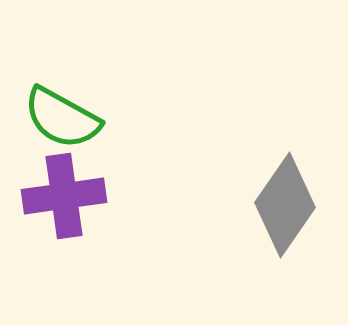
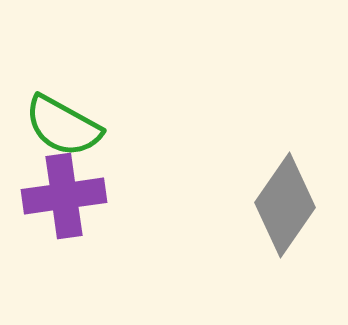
green semicircle: moved 1 px right, 8 px down
